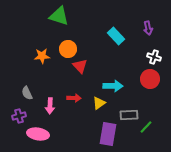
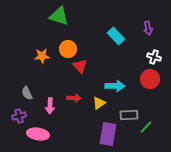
cyan arrow: moved 2 px right
